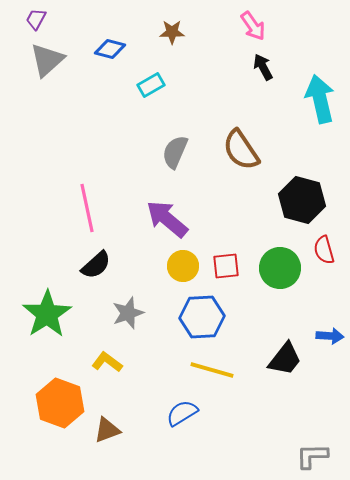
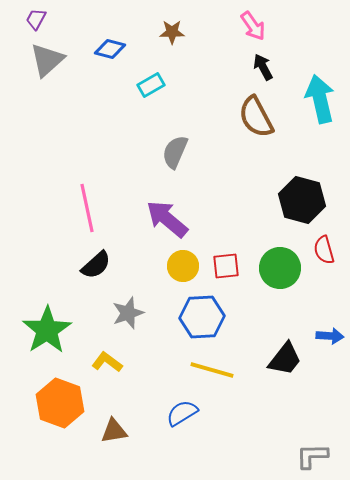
brown semicircle: moved 15 px right, 33 px up; rotated 6 degrees clockwise
green star: moved 16 px down
brown triangle: moved 7 px right, 1 px down; rotated 12 degrees clockwise
